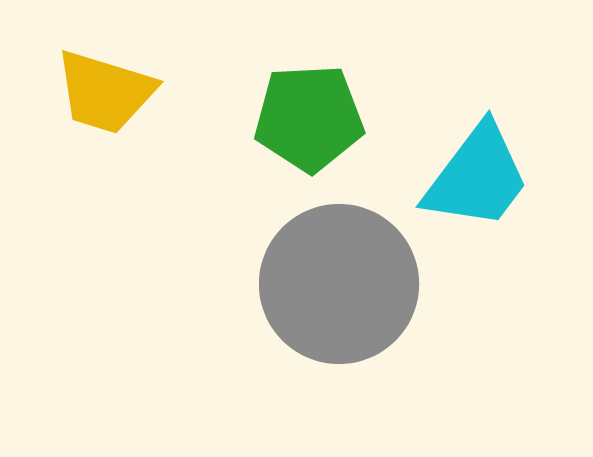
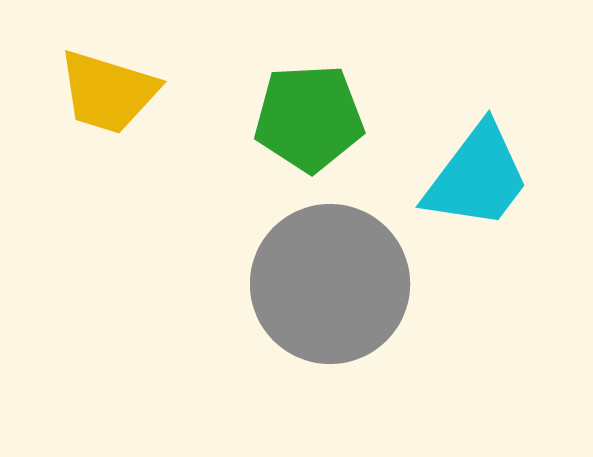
yellow trapezoid: moved 3 px right
gray circle: moved 9 px left
